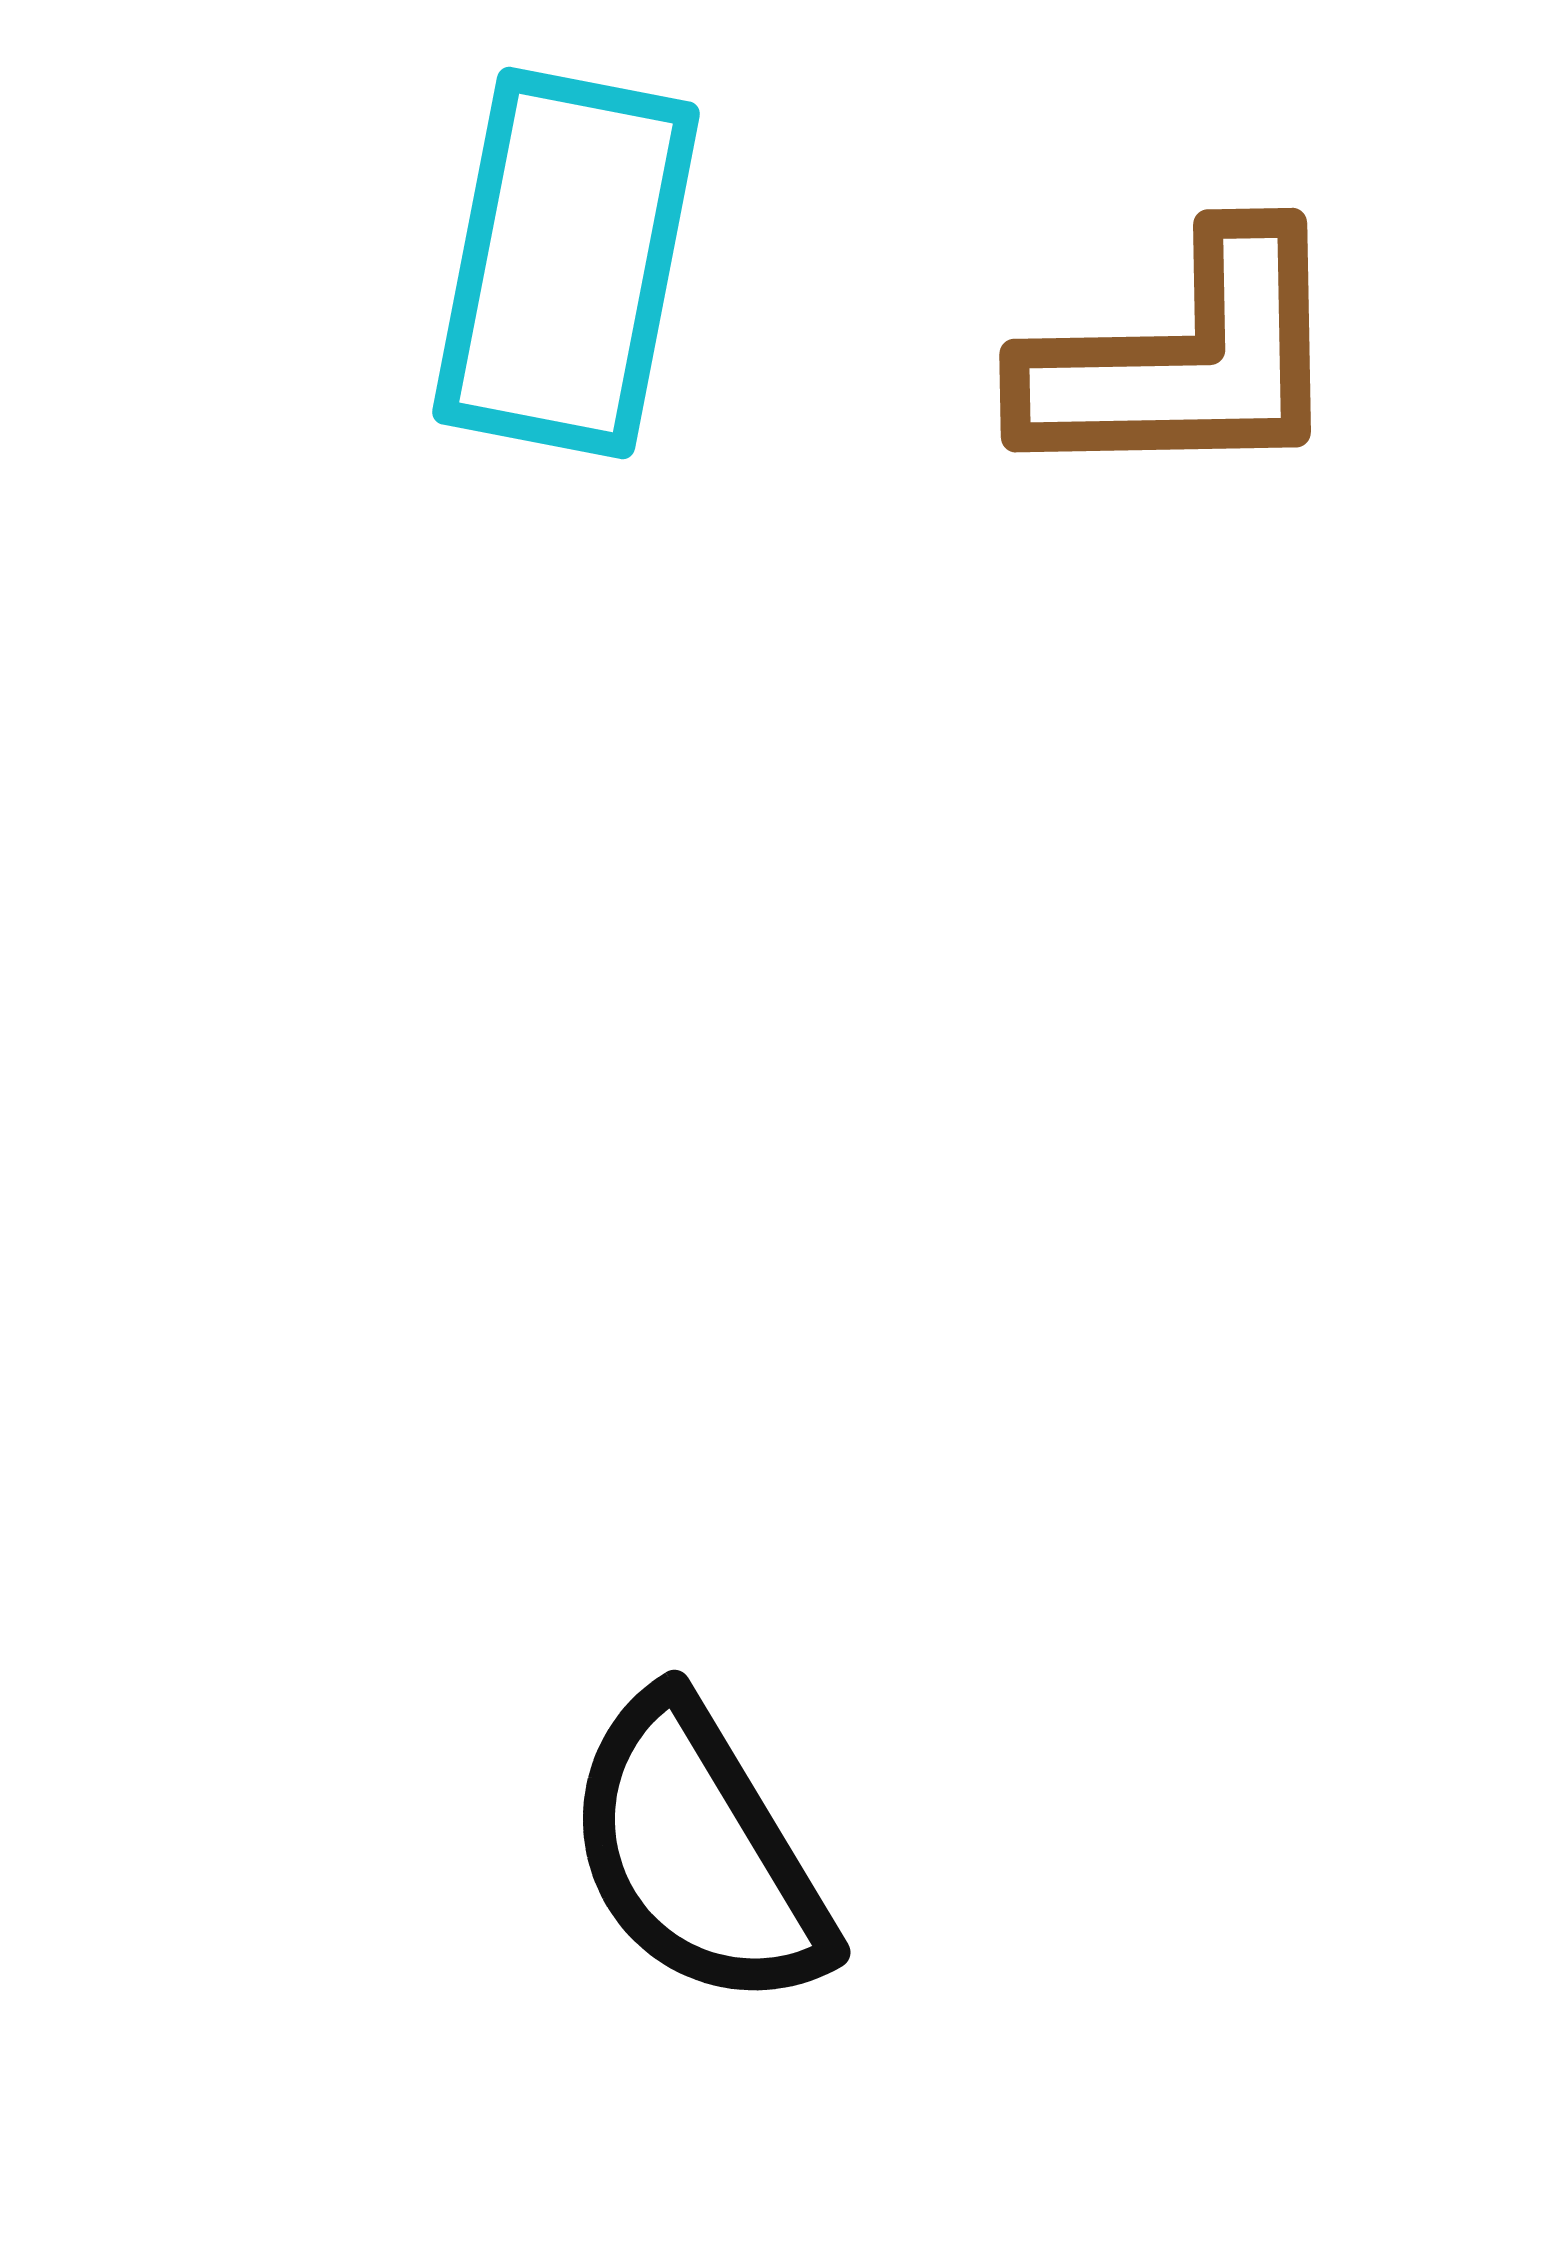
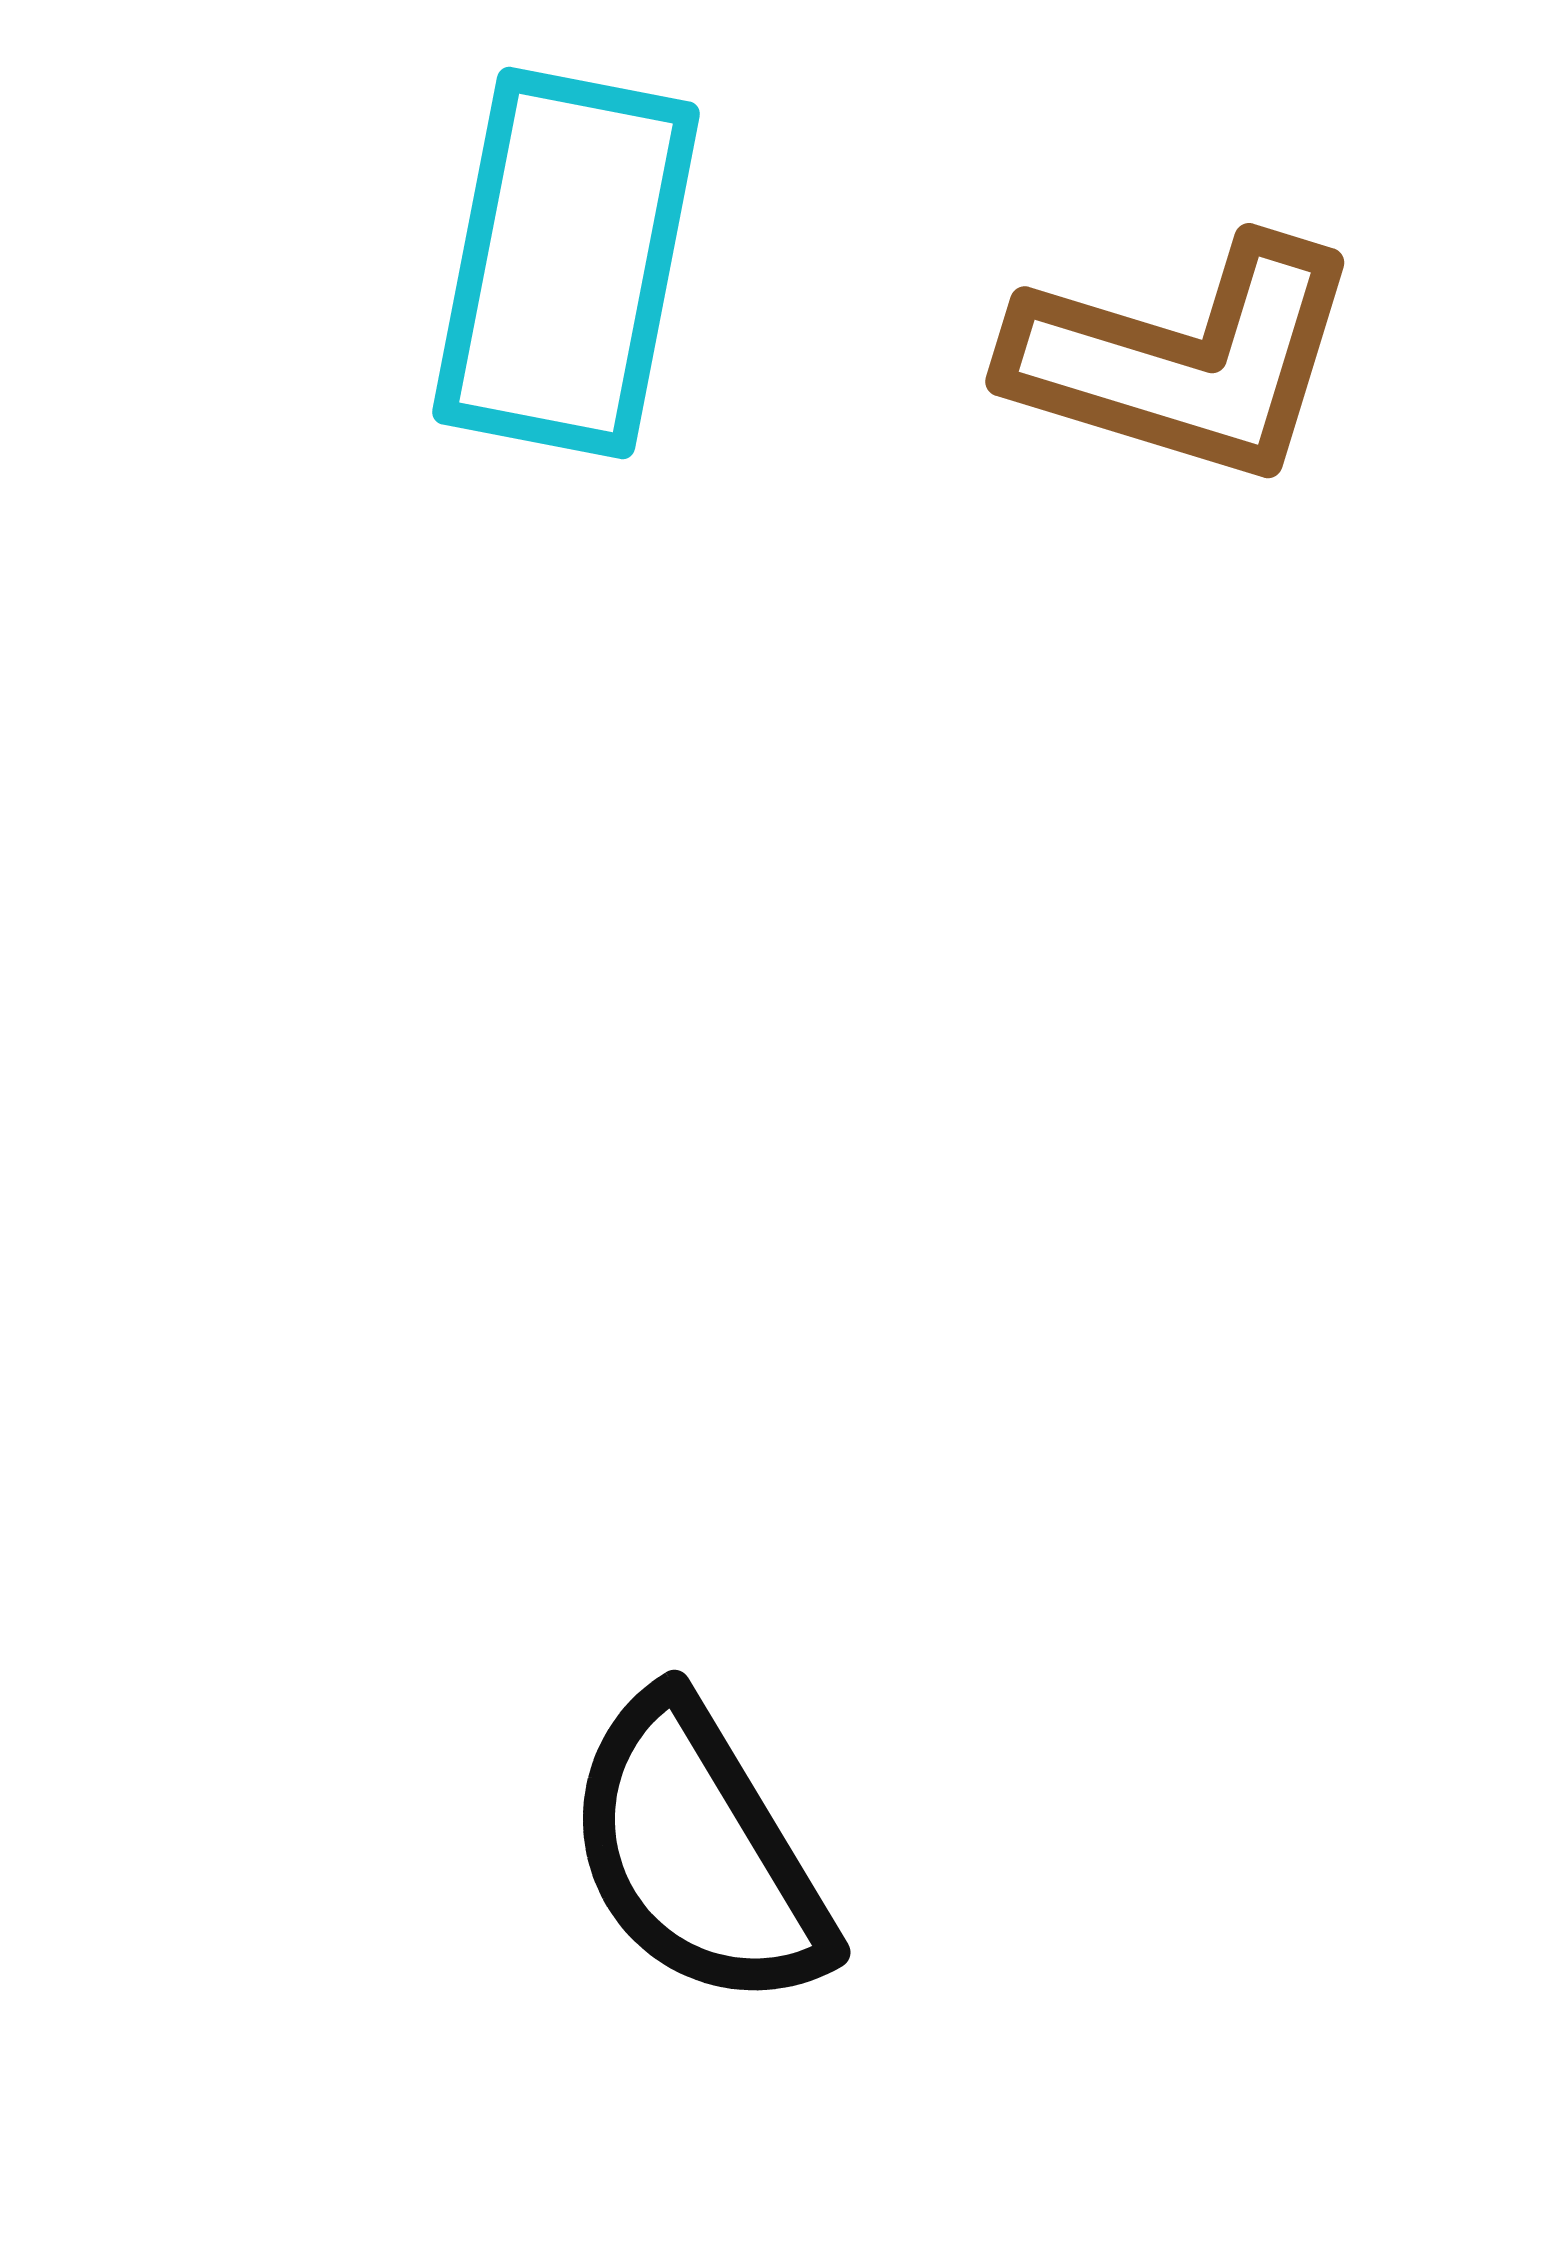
brown L-shape: rotated 18 degrees clockwise
